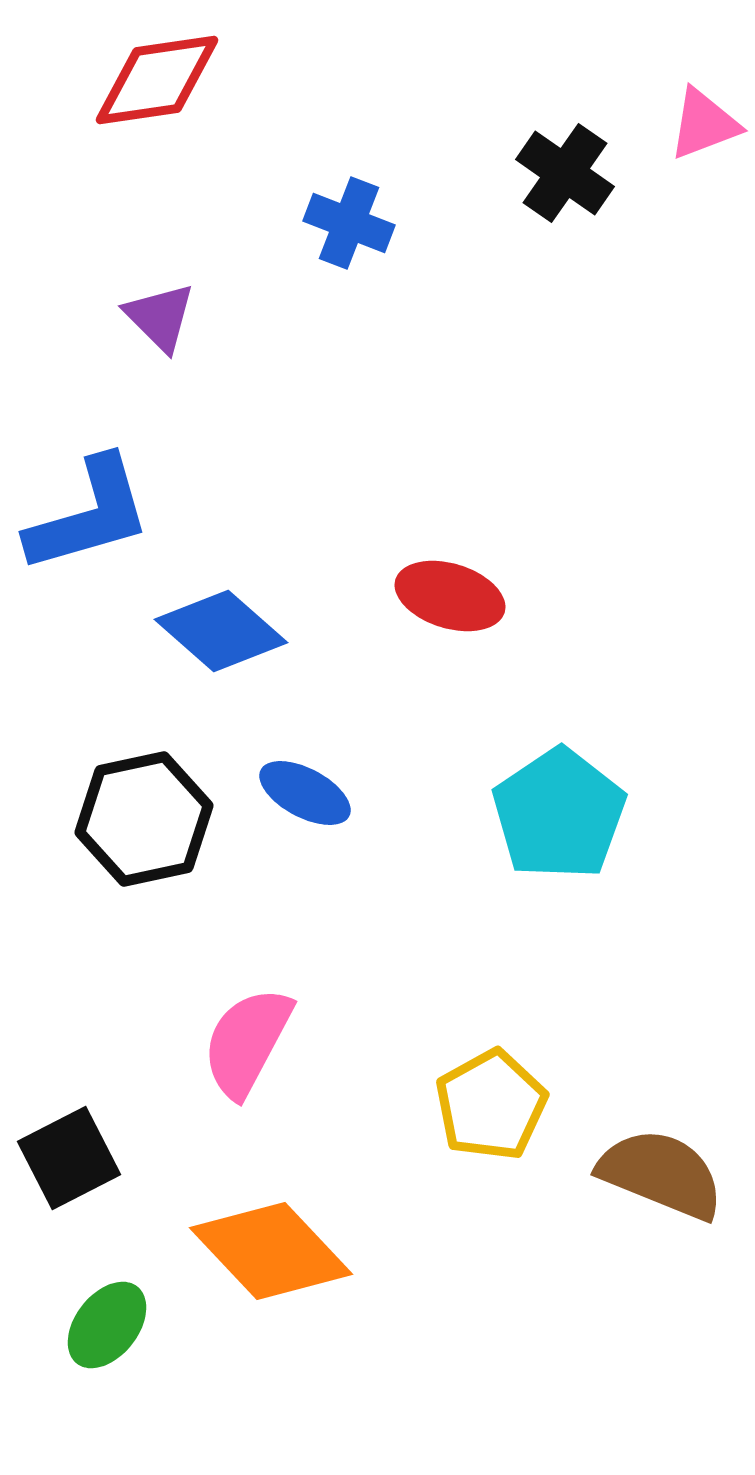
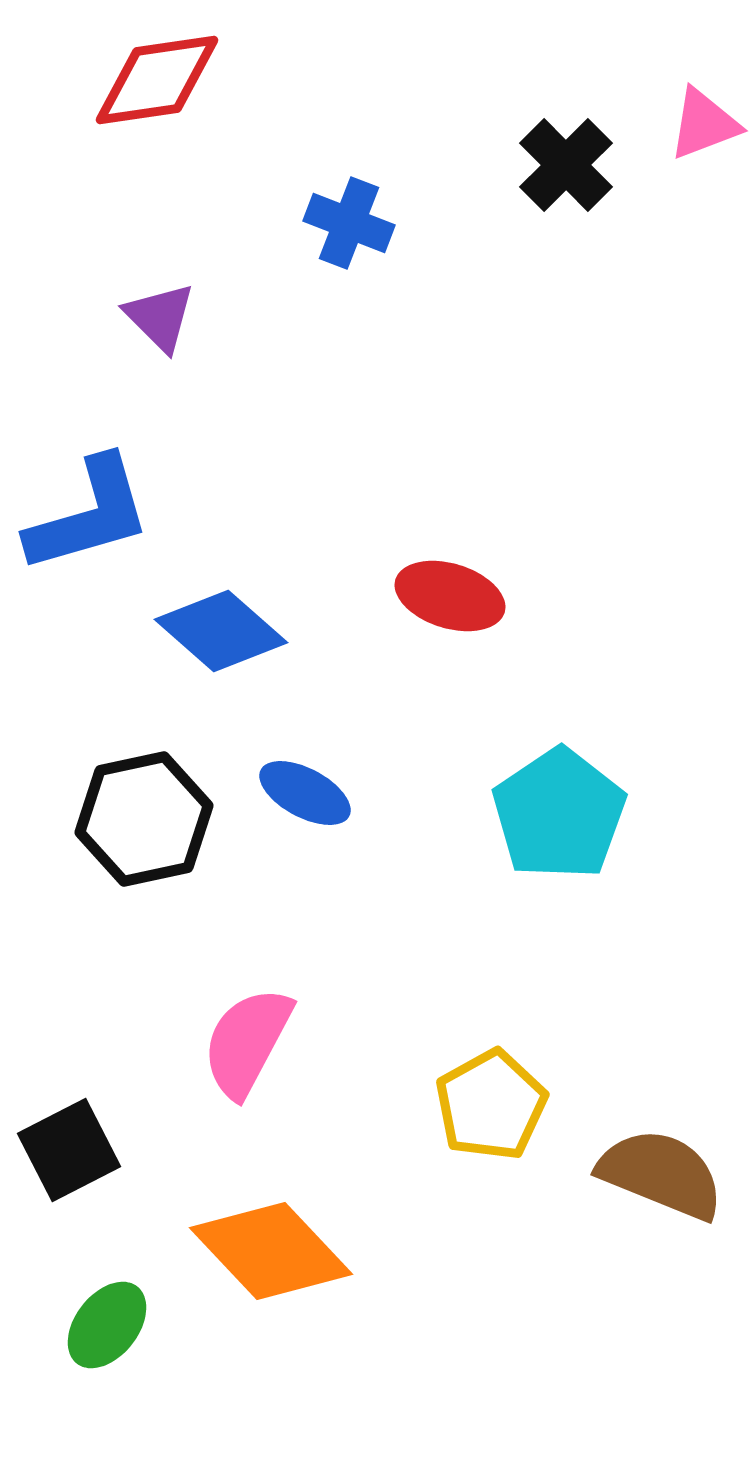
black cross: moved 1 px right, 8 px up; rotated 10 degrees clockwise
black square: moved 8 px up
